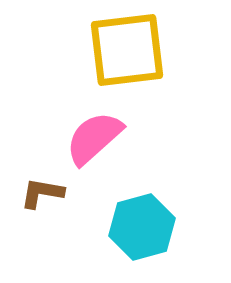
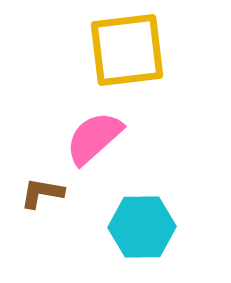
cyan hexagon: rotated 14 degrees clockwise
